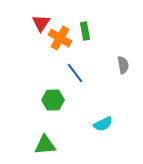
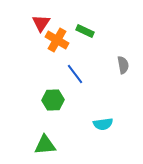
green rectangle: rotated 54 degrees counterclockwise
orange cross: moved 3 px left, 2 px down
blue line: moved 1 px down
cyan semicircle: rotated 18 degrees clockwise
